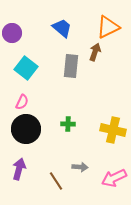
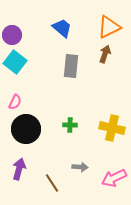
orange triangle: moved 1 px right
purple circle: moved 2 px down
brown arrow: moved 10 px right, 2 px down
cyan square: moved 11 px left, 6 px up
pink semicircle: moved 7 px left
green cross: moved 2 px right, 1 px down
yellow cross: moved 1 px left, 2 px up
brown line: moved 4 px left, 2 px down
